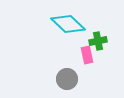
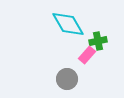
cyan diamond: rotated 16 degrees clockwise
pink rectangle: rotated 54 degrees clockwise
